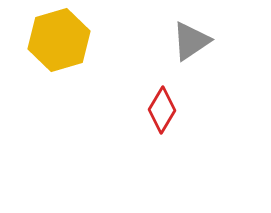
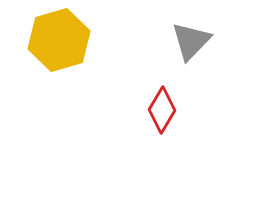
gray triangle: rotated 12 degrees counterclockwise
